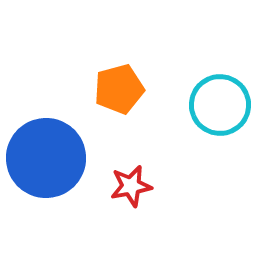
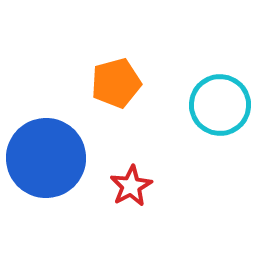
orange pentagon: moved 3 px left, 6 px up
red star: rotated 18 degrees counterclockwise
